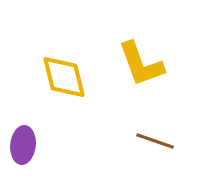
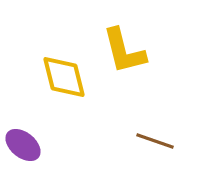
yellow L-shape: moved 17 px left, 13 px up; rotated 6 degrees clockwise
purple ellipse: rotated 57 degrees counterclockwise
